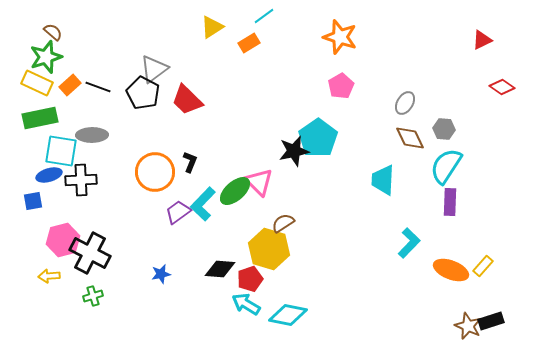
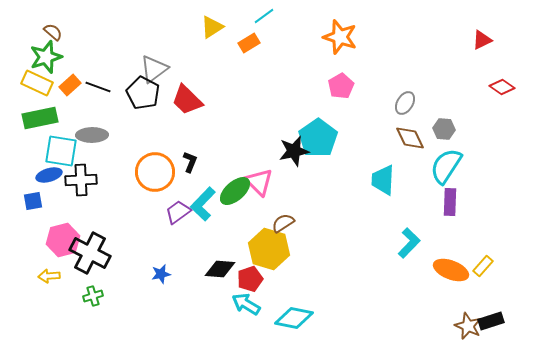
cyan diamond at (288, 315): moved 6 px right, 3 px down
